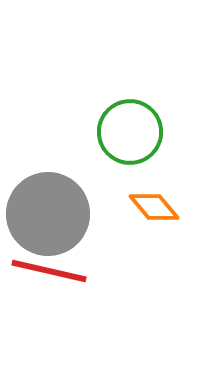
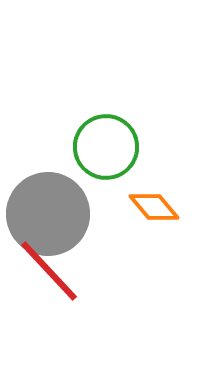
green circle: moved 24 px left, 15 px down
red line: rotated 34 degrees clockwise
